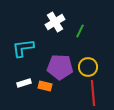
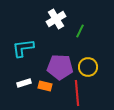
white cross: moved 1 px right, 3 px up
red line: moved 16 px left
